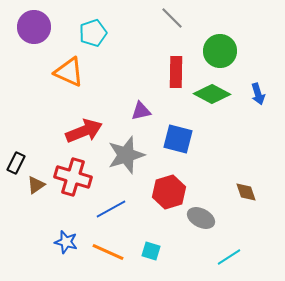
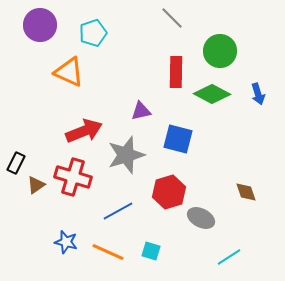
purple circle: moved 6 px right, 2 px up
blue line: moved 7 px right, 2 px down
